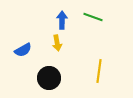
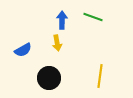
yellow line: moved 1 px right, 5 px down
